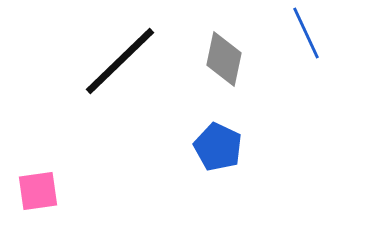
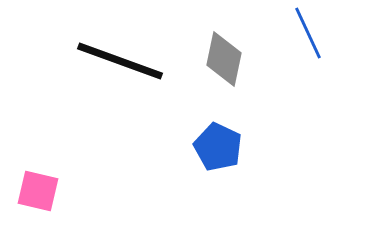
blue line: moved 2 px right
black line: rotated 64 degrees clockwise
pink square: rotated 21 degrees clockwise
